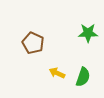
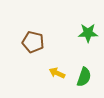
brown pentagon: moved 1 px up; rotated 10 degrees counterclockwise
green semicircle: moved 1 px right
